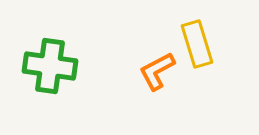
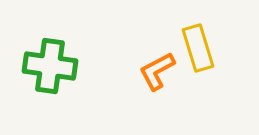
yellow rectangle: moved 1 px right, 4 px down
